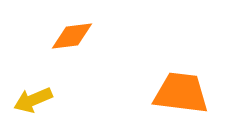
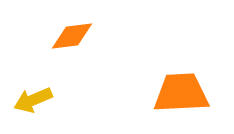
orange trapezoid: rotated 10 degrees counterclockwise
